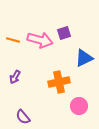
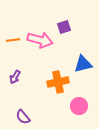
purple square: moved 6 px up
orange line: rotated 24 degrees counterclockwise
blue triangle: moved 1 px left, 6 px down; rotated 12 degrees clockwise
orange cross: moved 1 px left
